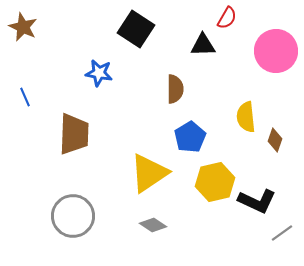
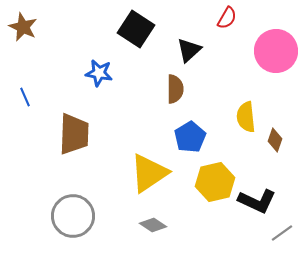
black triangle: moved 14 px left, 5 px down; rotated 40 degrees counterclockwise
